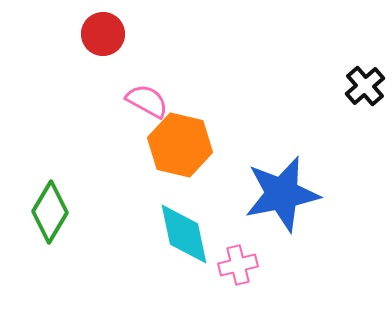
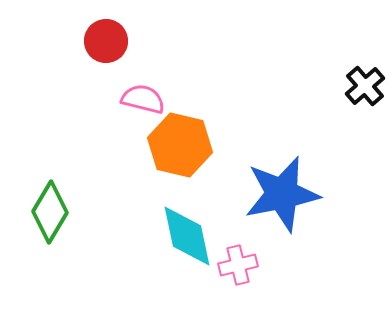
red circle: moved 3 px right, 7 px down
pink semicircle: moved 4 px left, 2 px up; rotated 15 degrees counterclockwise
cyan diamond: moved 3 px right, 2 px down
